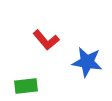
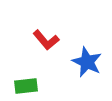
blue star: rotated 16 degrees clockwise
